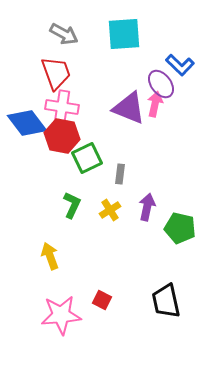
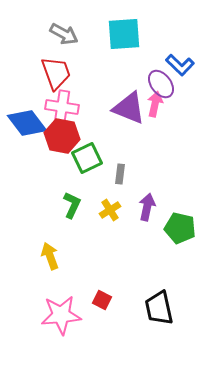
black trapezoid: moved 7 px left, 7 px down
